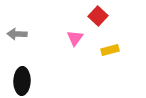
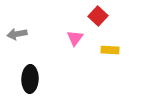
gray arrow: rotated 12 degrees counterclockwise
yellow rectangle: rotated 18 degrees clockwise
black ellipse: moved 8 px right, 2 px up
